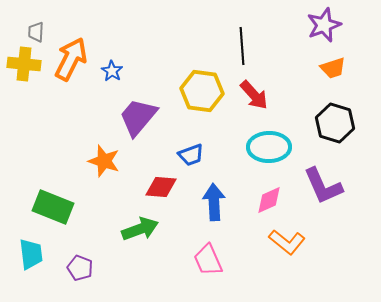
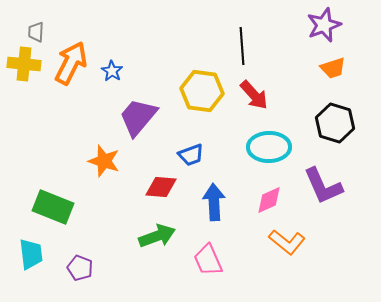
orange arrow: moved 4 px down
green arrow: moved 17 px right, 7 px down
